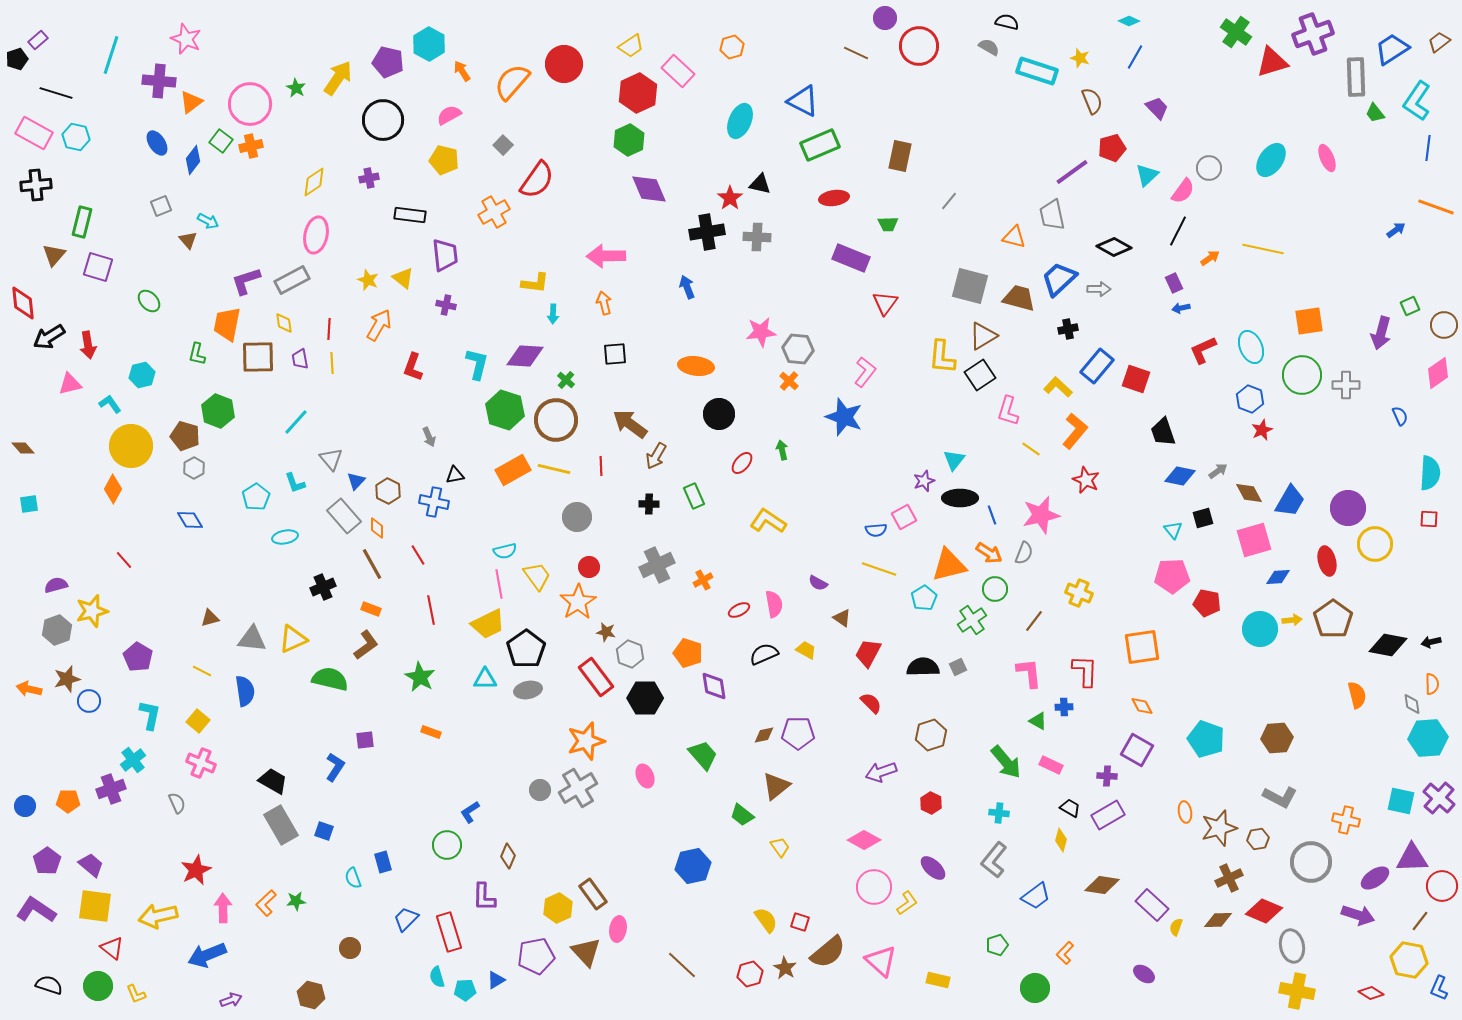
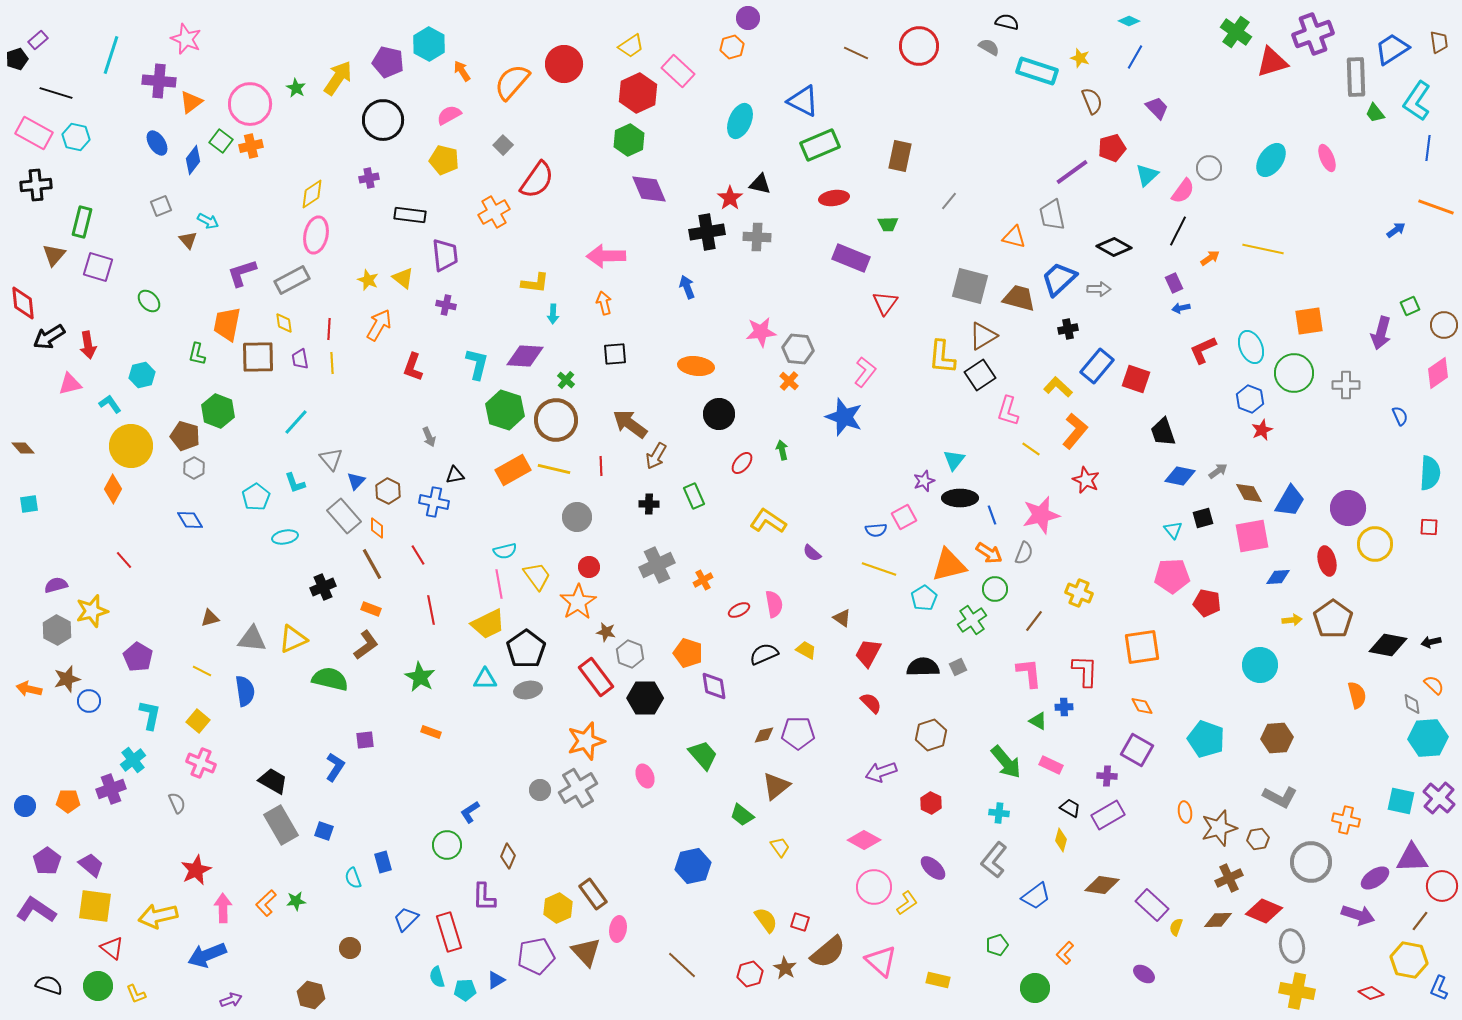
purple circle at (885, 18): moved 137 px left
brown trapezoid at (1439, 42): rotated 120 degrees clockwise
yellow diamond at (314, 182): moved 2 px left, 12 px down
purple L-shape at (246, 281): moved 4 px left, 8 px up
green circle at (1302, 375): moved 8 px left, 2 px up
red square at (1429, 519): moved 8 px down
pink square at (1254, 540): moved 2 px left, 4 px up; rotated 6 degrees clockwise
purple semicircle at (818, 583): moved 6 px left, 30 px up; rotated 12 degrees clockwise
cyan circle at (1260, 629): moved 36 px down
gray hexagon at (57, 630): rotated 12 degrees counterclockwise
orange semicircle at (1432, 684): moved 2 px right, 1 px down; rotated 45 degrees counterclockwise
